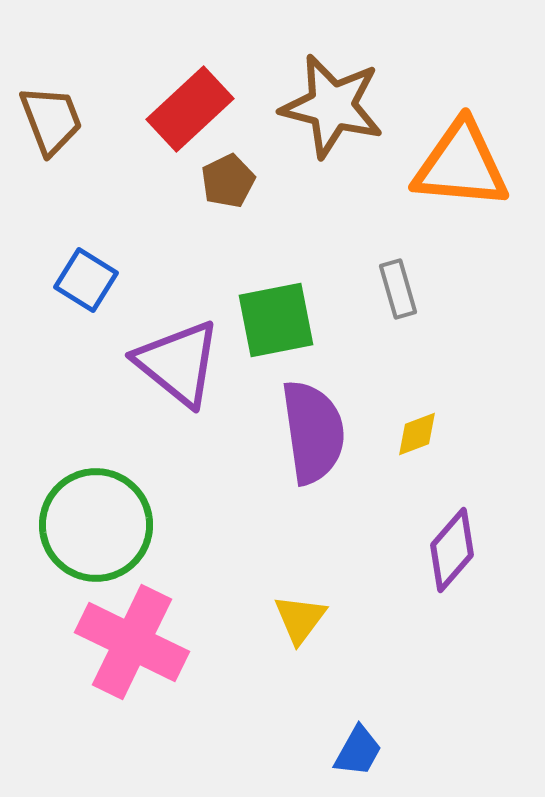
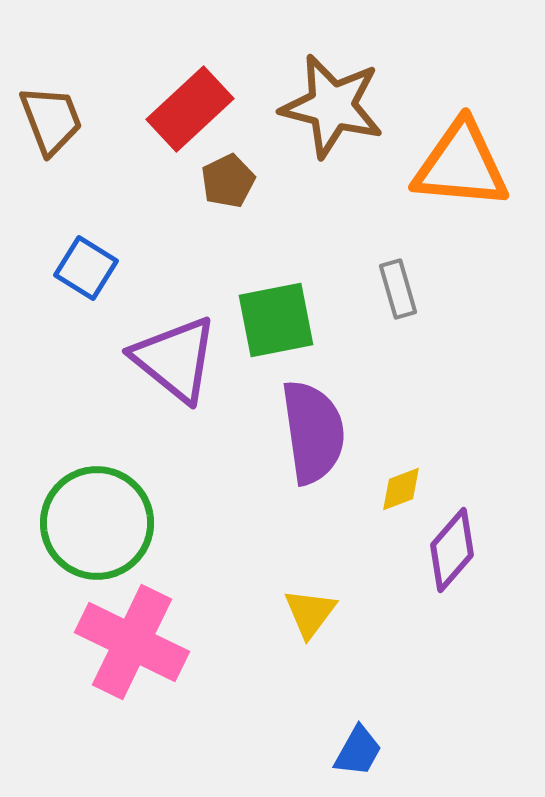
blue square: moved 12 px up
purple triangle: moved 3 px left, 4 px up
yellow diamond: moved 16 px left, 55 px down
green circle: moved 1 px right, 2 px up
yellow triangle: moved 10 px right, 6 px up
